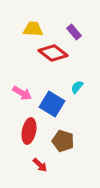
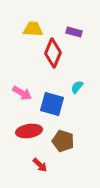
purple rectangle: rotated 35 degrees counterclockwise
red diamond: rotated 76 degrees clockwise
blue square: rotated 15 degrees counterclockwise
red ellipse: rotated 70 degrees clockwise
